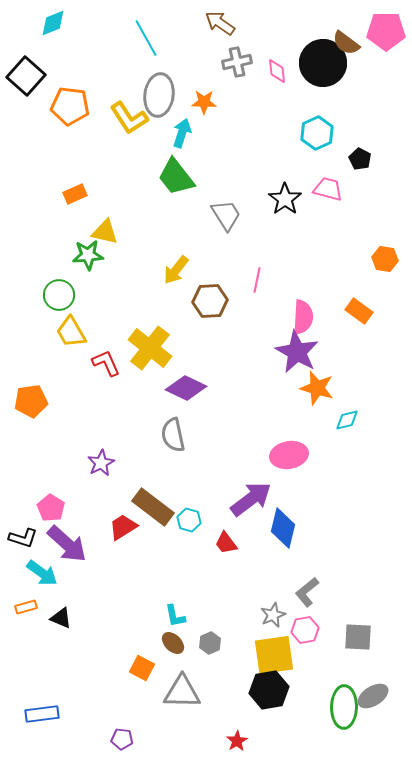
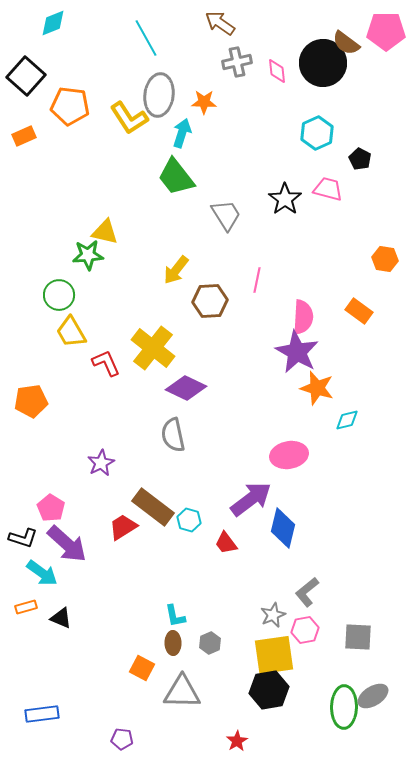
orange rectangle at (75, 194): moved 51 px left, 58 px up
yellow cross at (150, 348): moved 3 px right
brown ellipse at (173, 643): rotated 45 degrees clockwise
